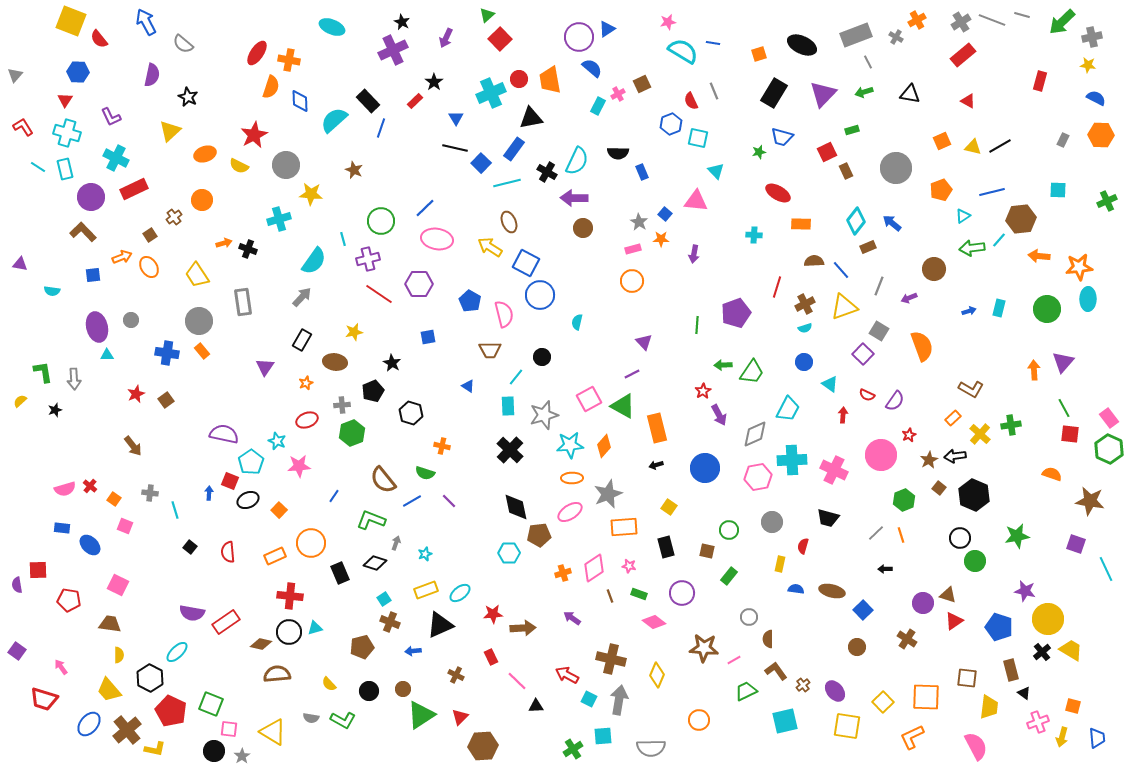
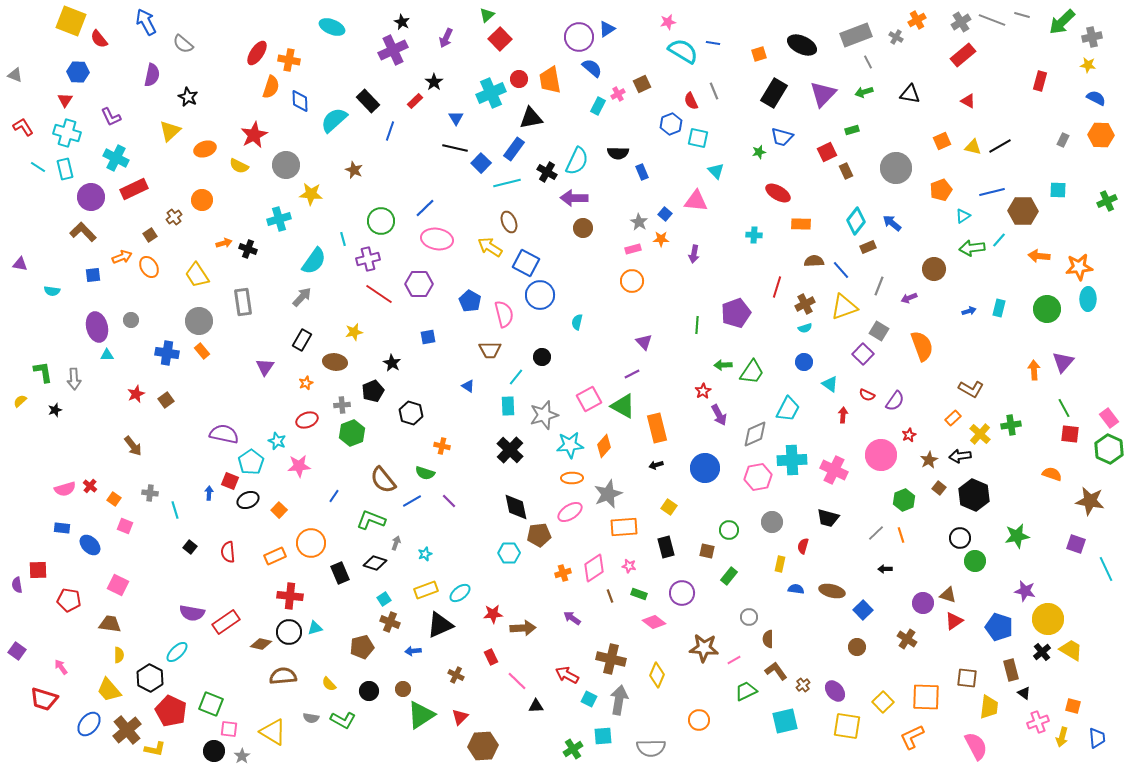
gray triangle at (15, 75): rotated 49 degrees counterclockwise
blue line at (381, 128): moved 9 px right, 3 px down
orange ellipse at (205, 154): moved 5 px up
brown hexagon at (1021, 219): moved 2 px right, 8 px up; rotated 8 degrees clockwise
black arrow at (955, 456): moved 5 px right
brown semicircle at (277, 674): moved 6 px right, 2 px down
